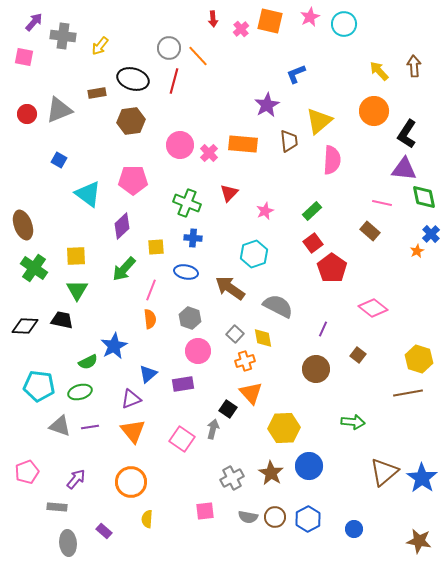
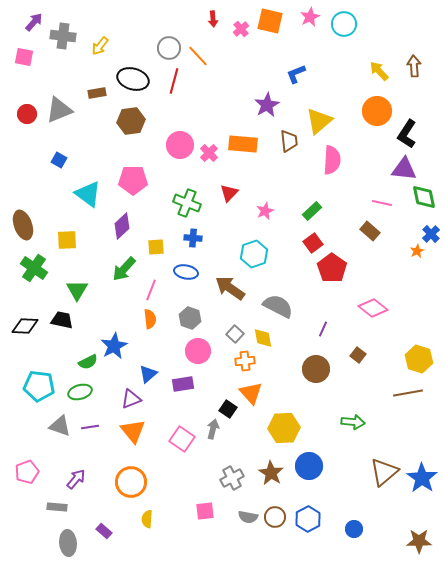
orange circle at (374, 111): moved 3 px right
yellow square at (76, 256): moved 9 px left, 16 px up
orange cross at (245, 361): rotated 12 degrees clockwise
brown star at (419, 541): rotated 10 degrees counterclockwise
